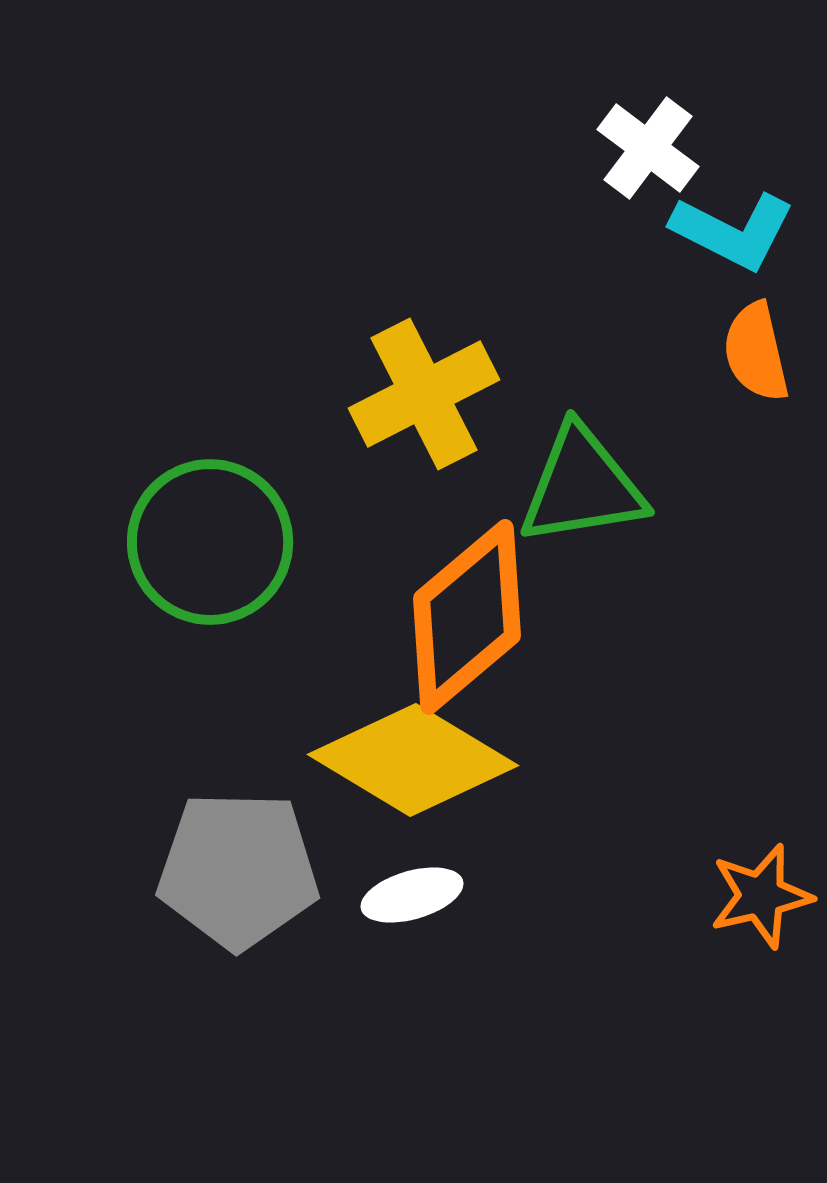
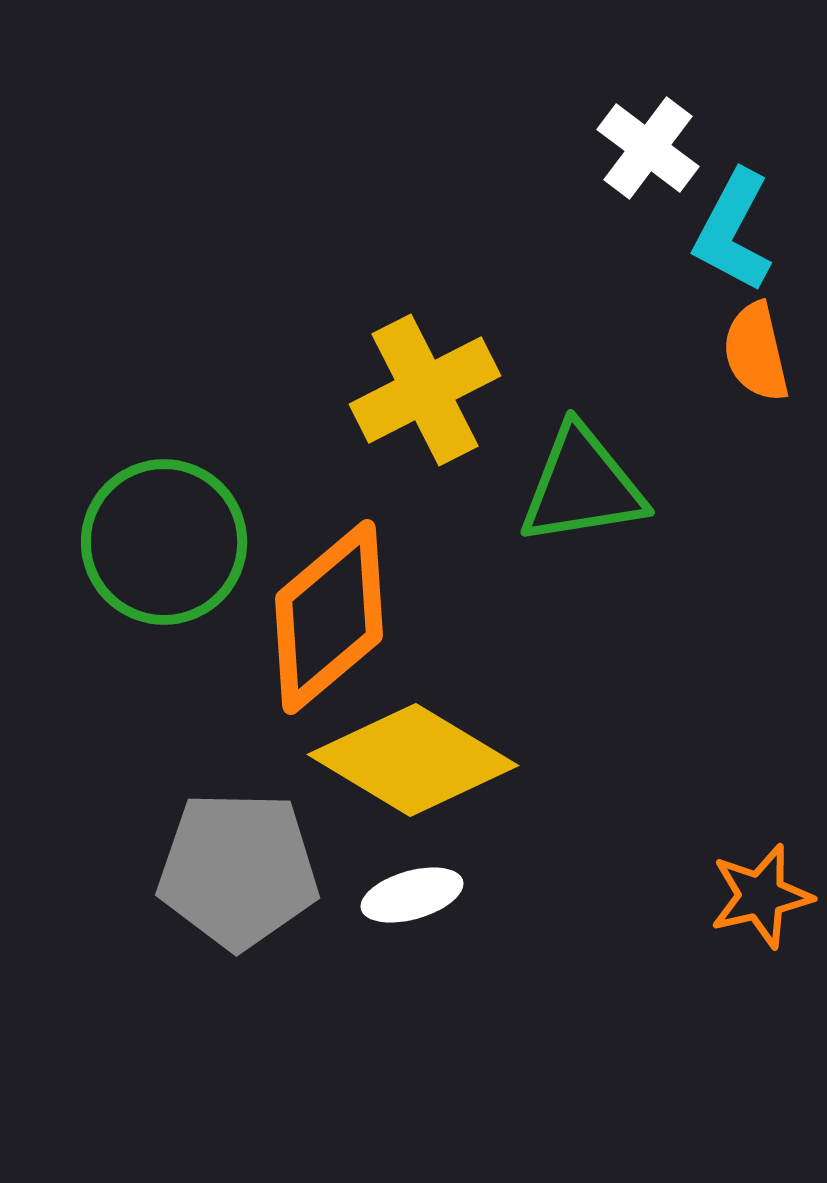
cyan L-shape: rotated 91 degrees clockwise
yellow cross: moved 1 px right, 4 px up
green circle: moved 46 px left
orange diamond: moved 138 px left
